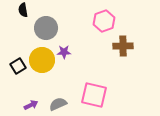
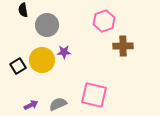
gray circle: moved 1 px right, 3 px up
